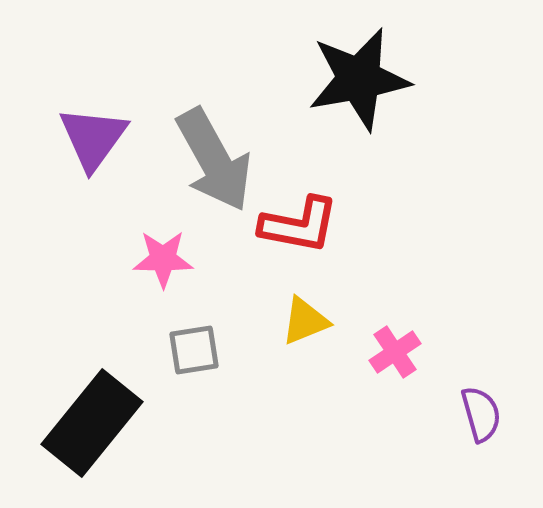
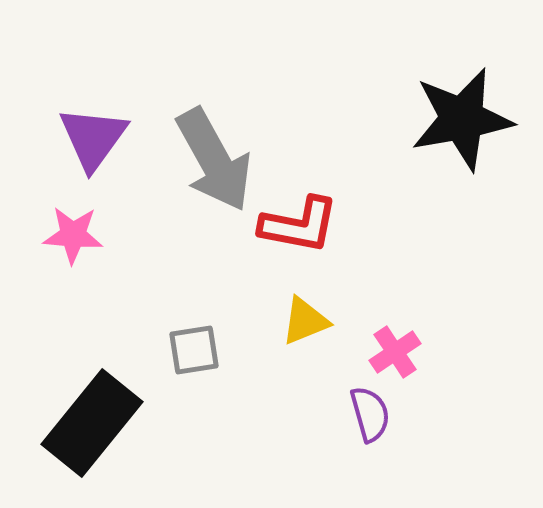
black star: moved 103 px right, 40 px down
pink star: moved 90 px left, 24 px up; rotated 4 degrees clockwise
purple semicircle: moved 111 px left
